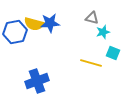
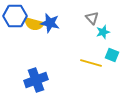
gray triangle: rotated 32 degrees clockwise
blue star: rotated 18 degrees clockwise
blue hexagon: moved 16 px up; rotated 10 degrees clockwise
cyan square: moved 1 px left, 2 px down
blue cross: moved 1 px left, 1 px up
